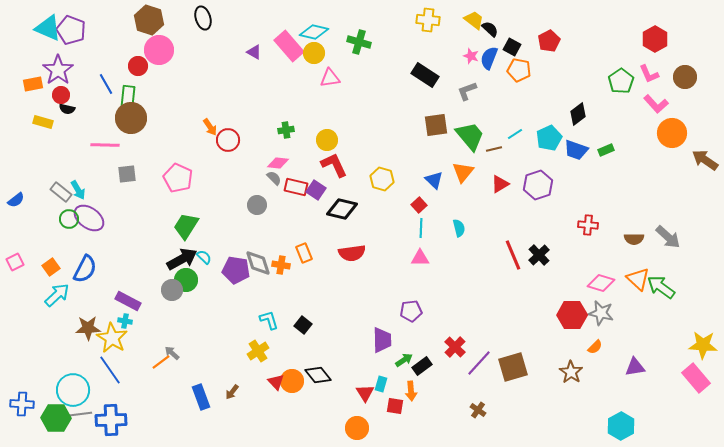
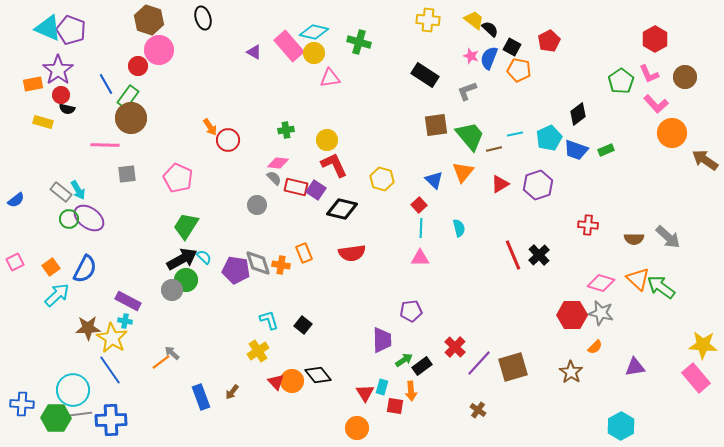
green rectangle at (128, 97): rotated 30 degrees clockwise
cyan line at (515, 134): rotated 21 degrees clockwise
cyan rectangle at (381, 384): moved 1 px right, 3 px down
